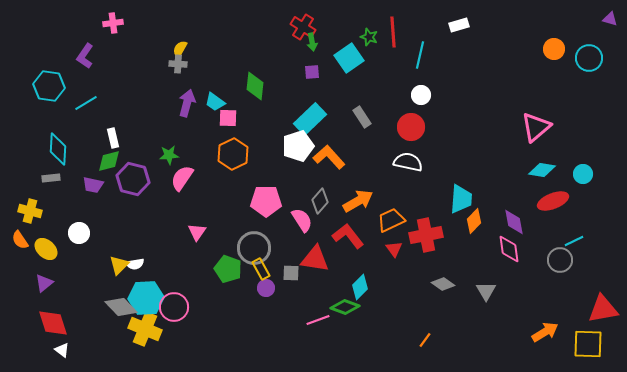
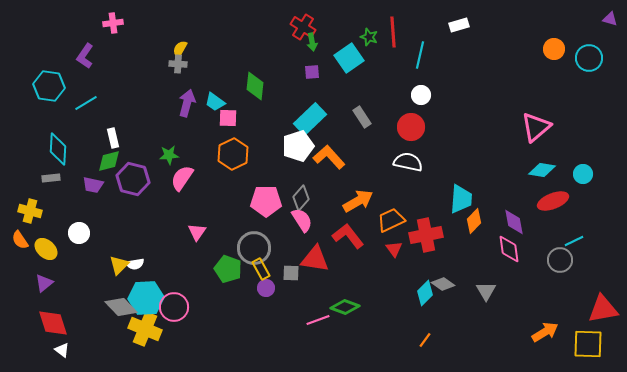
gray diamond at (320, 201): moved 19 px left, 3 px up
cyan diamond at (360, 287): moved 65 px right, 6 px down
